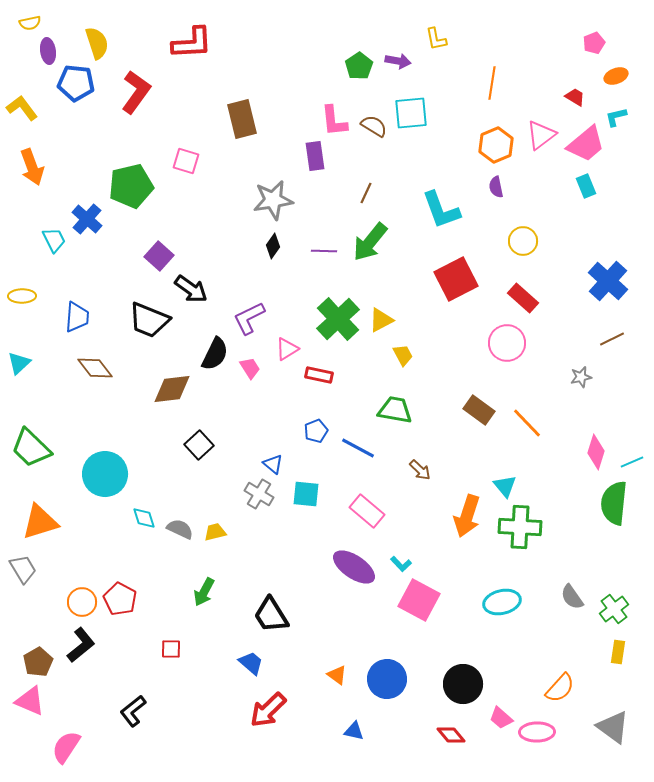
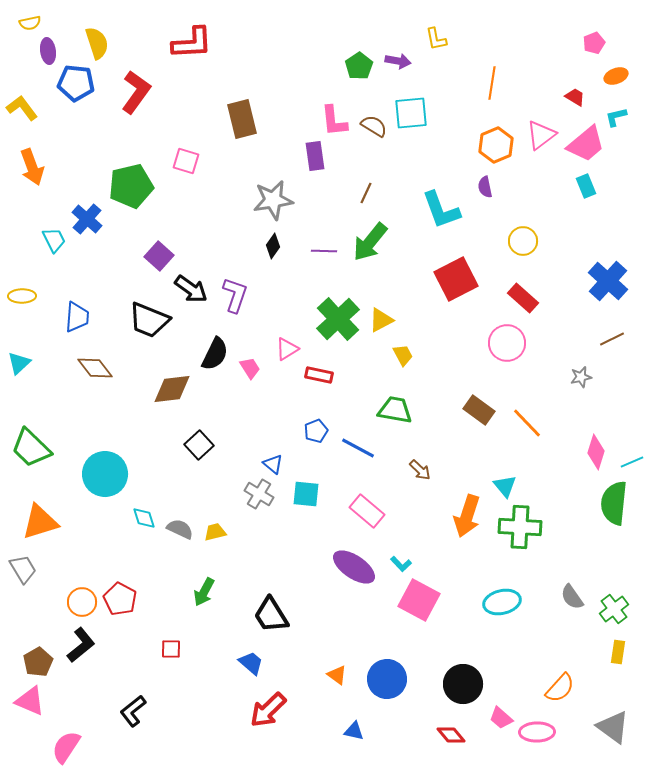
purple semicircle at (496, 187): moved 11 px left
purple L-shape at (249, 318): moved 14 px left, 23 px up; rotated 135 degrees clockwise
